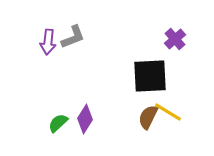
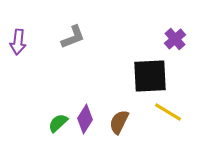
purple arrow: moved 30 px left
brown semicircle: moved 29 px left, 5 px down
